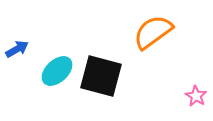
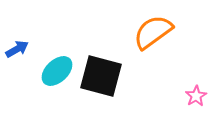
pink star: rotated 10 degrees clockwise
